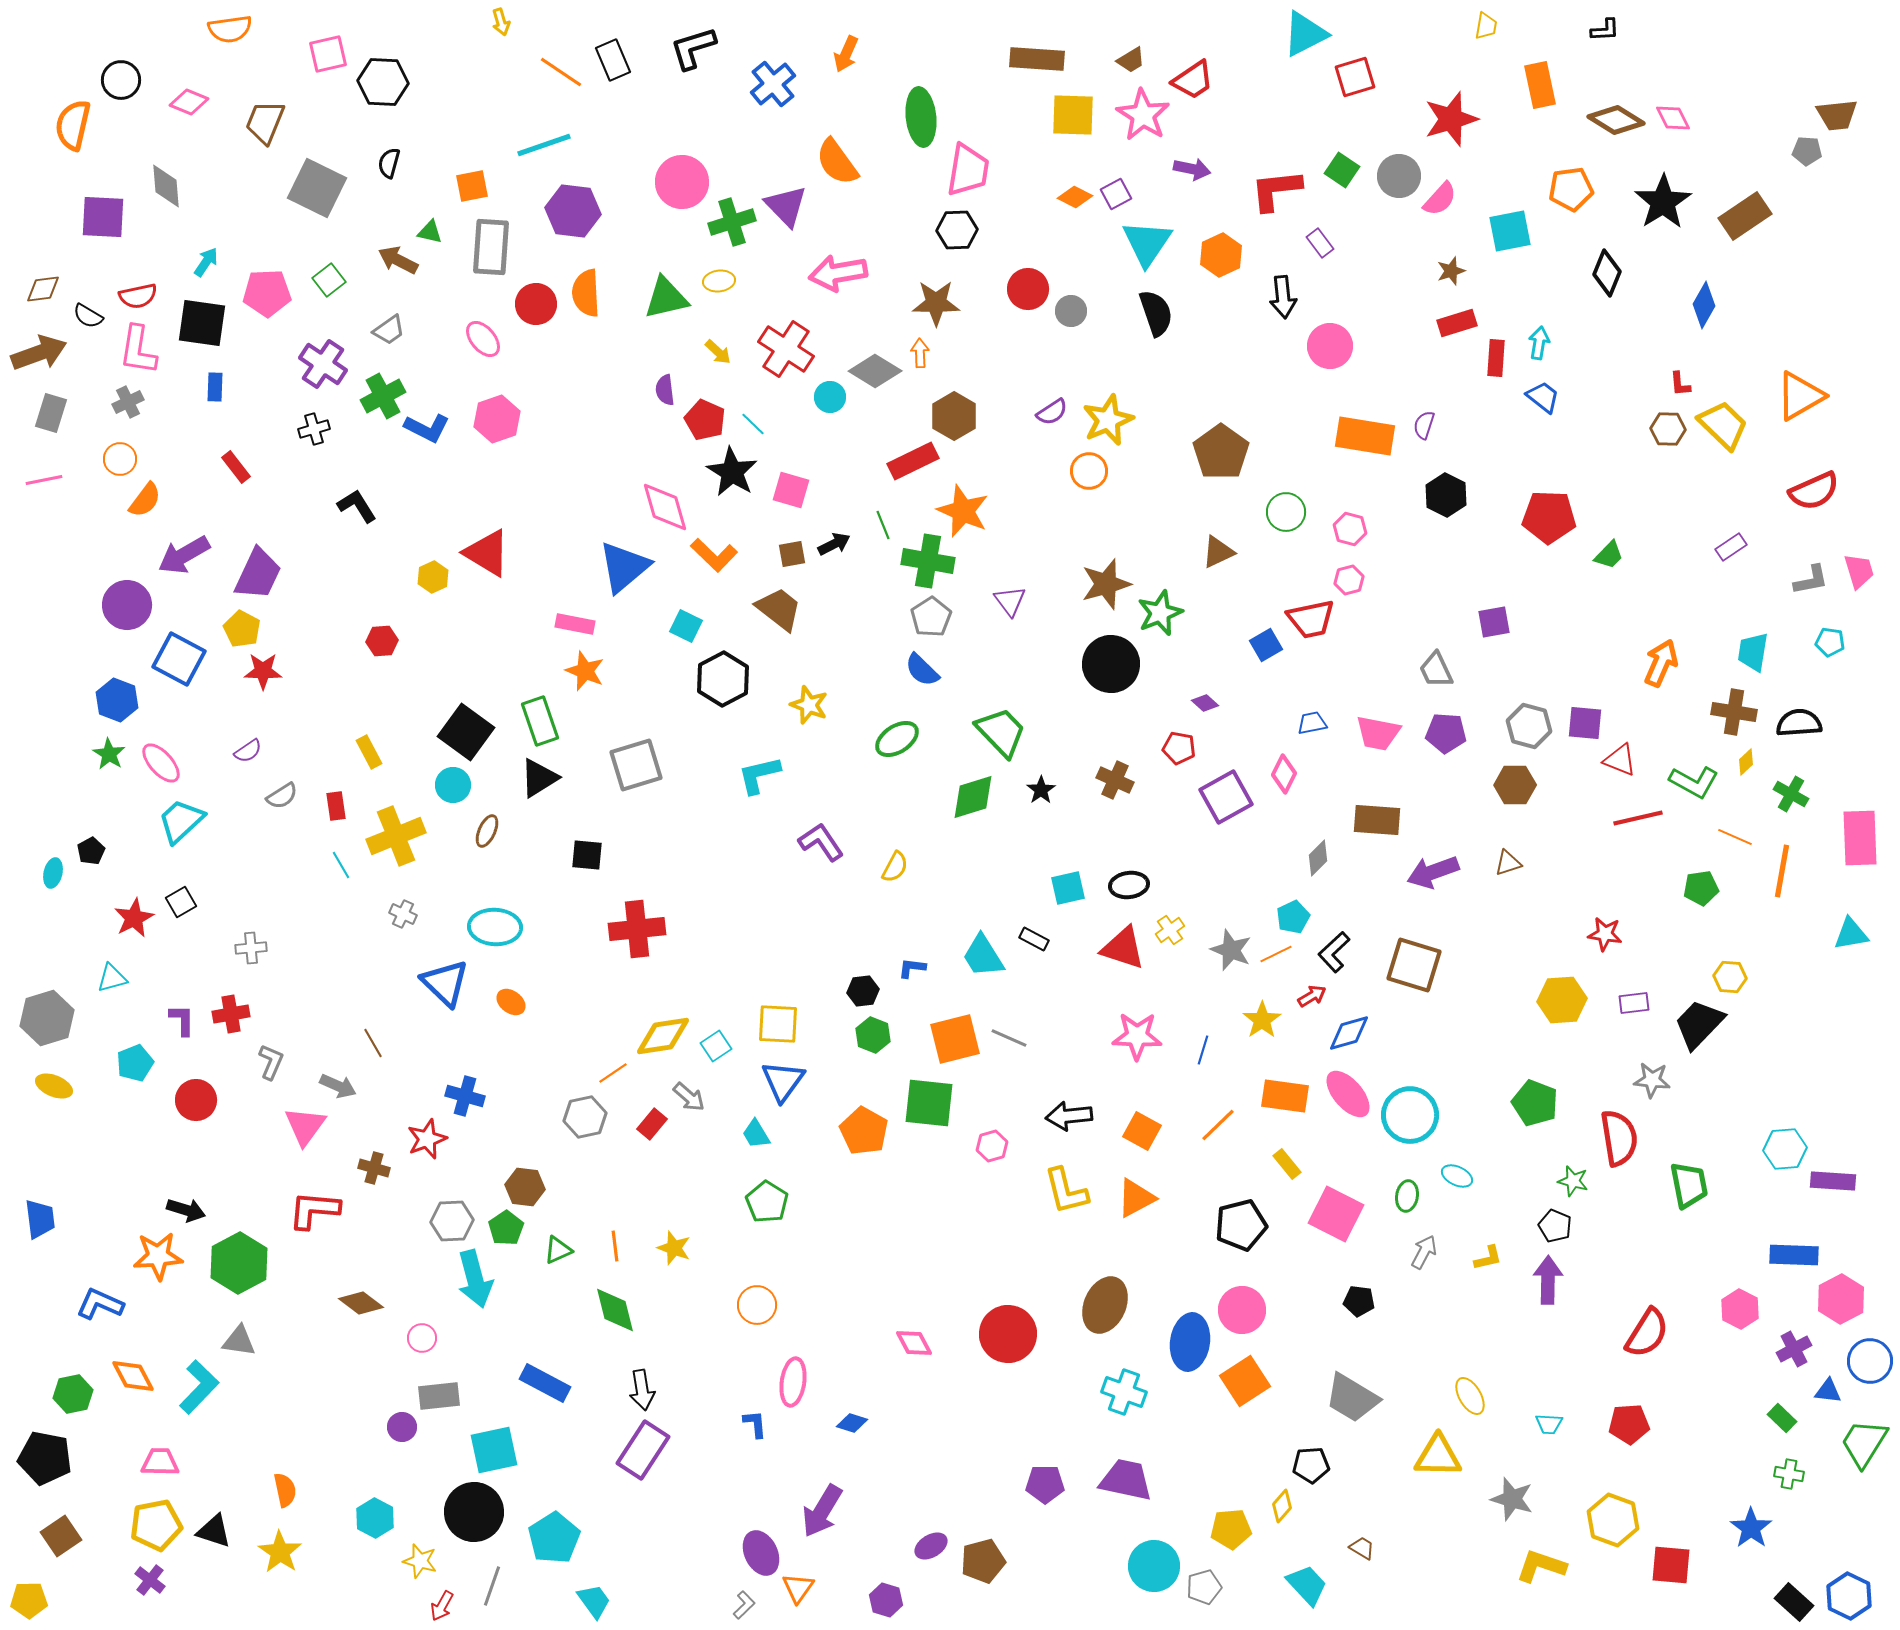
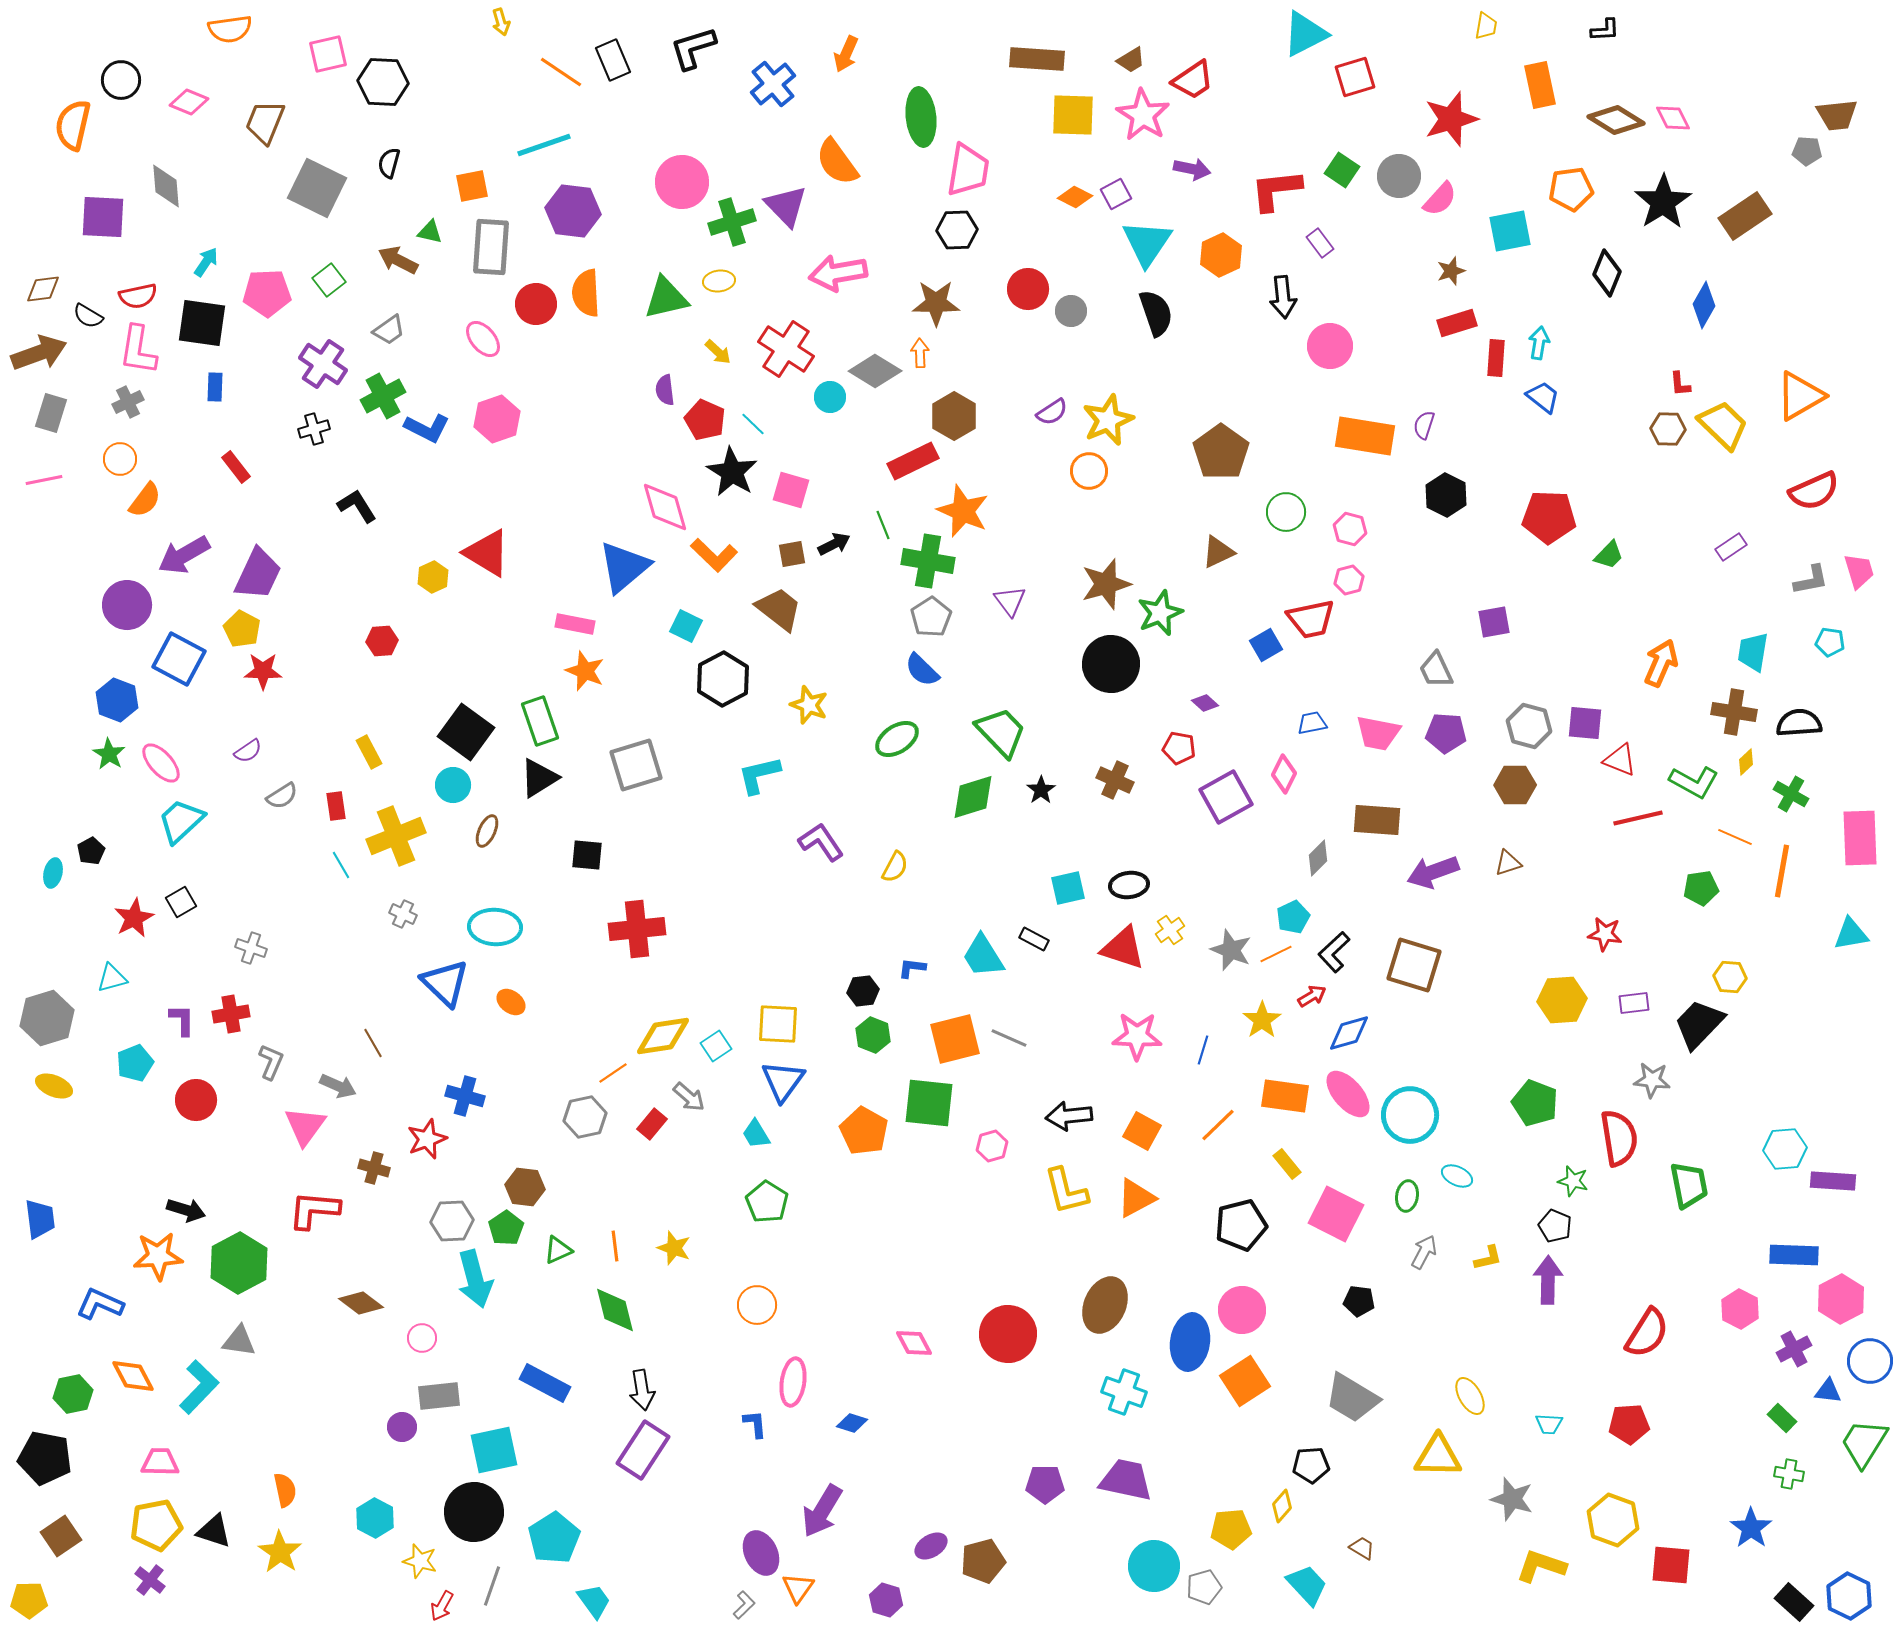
gray cross at (251, 948): rotated 24 degrees clockwise
